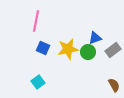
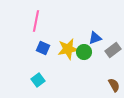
green circle: moved 4 px left
cyan square: moved 2 px up
